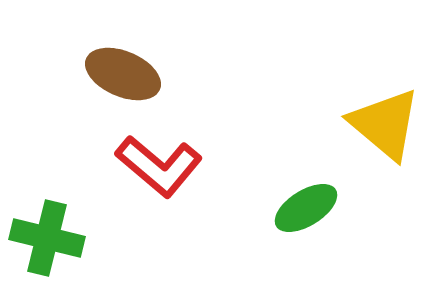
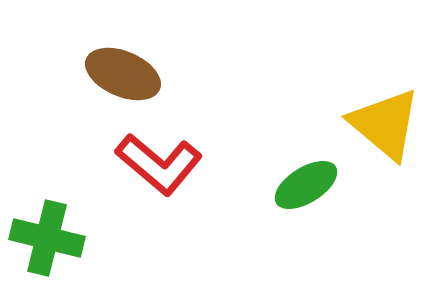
red L-shape: moved 2 px up
green ellipse: moved 23 px up
